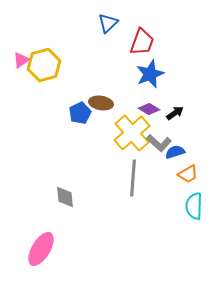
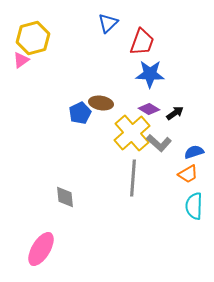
yellow hexagon: moved 11 px left, 27 px up
blue star: rotated 24 degrees clockwise
blue semicircle: moved 19 px right
